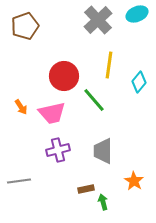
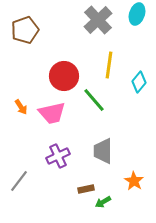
cyan ellipse: rotated 50 degrees counterclockwise
brown pentagon: moved 4 px down
purple cross: moved 6 px down; rotated 10 degrees counterclockwise
gray line: rotated 45 degrees counterclockwise
green arrow: rotated 105 degrees counterclockwise
